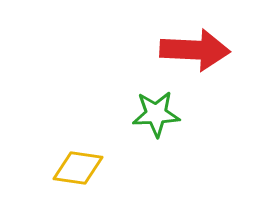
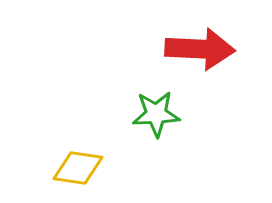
red arrow: moved 5 px right, 1 px up
